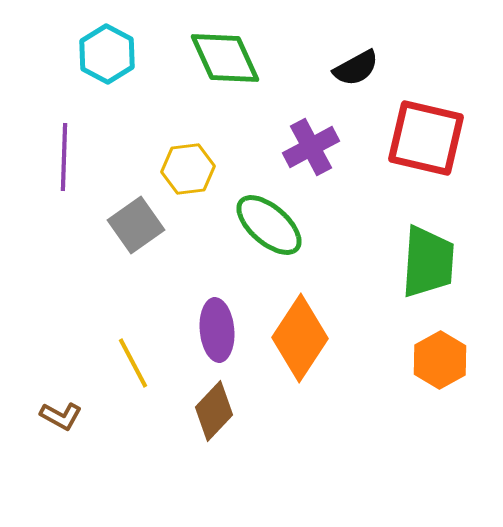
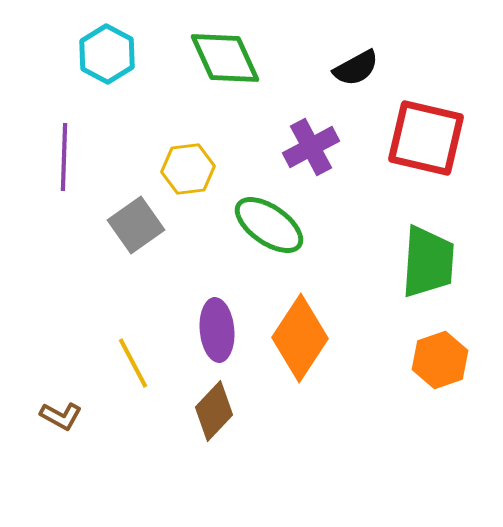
green ellipse: rotated 6 degrees counterclockwise
orange hexagon: rotated 10 degrees clockwise
